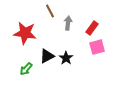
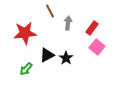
red star: rotated 15 degrees counterclockwise
pink square: rotated 35 degrees counterclockwise
black triangle: moved 1 px up
